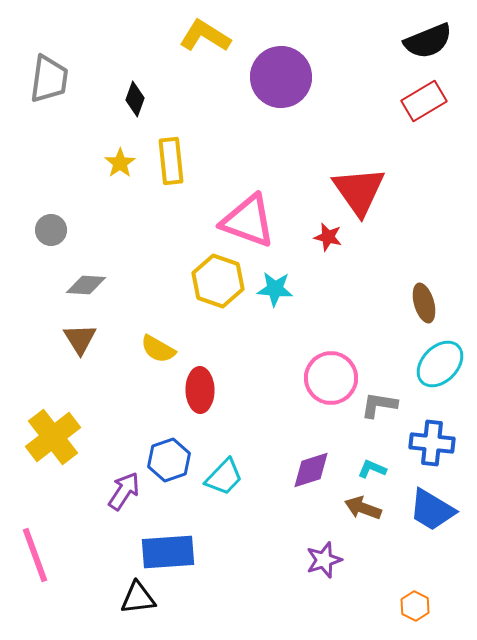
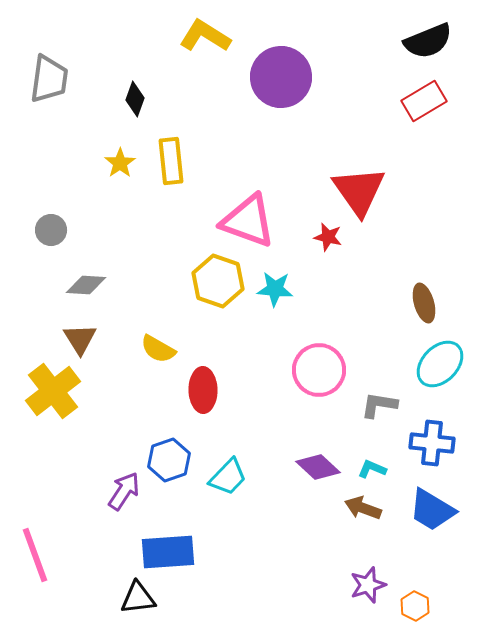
pink circle: moved 12 px left, 8 px up
red ellipse: moved 3 px right
yellow cross: moved 46 px up
purple diamond: moved 7 px right, 3 px up; rotated 60 degrees clockwise
cyan trapezoid: moved 4 px right
purple star: moved 44 px right, 25 px down
